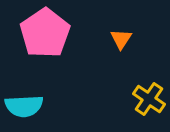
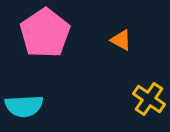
orange triangle: moved 1 px down; rotated 35 degrees counterclockwise
